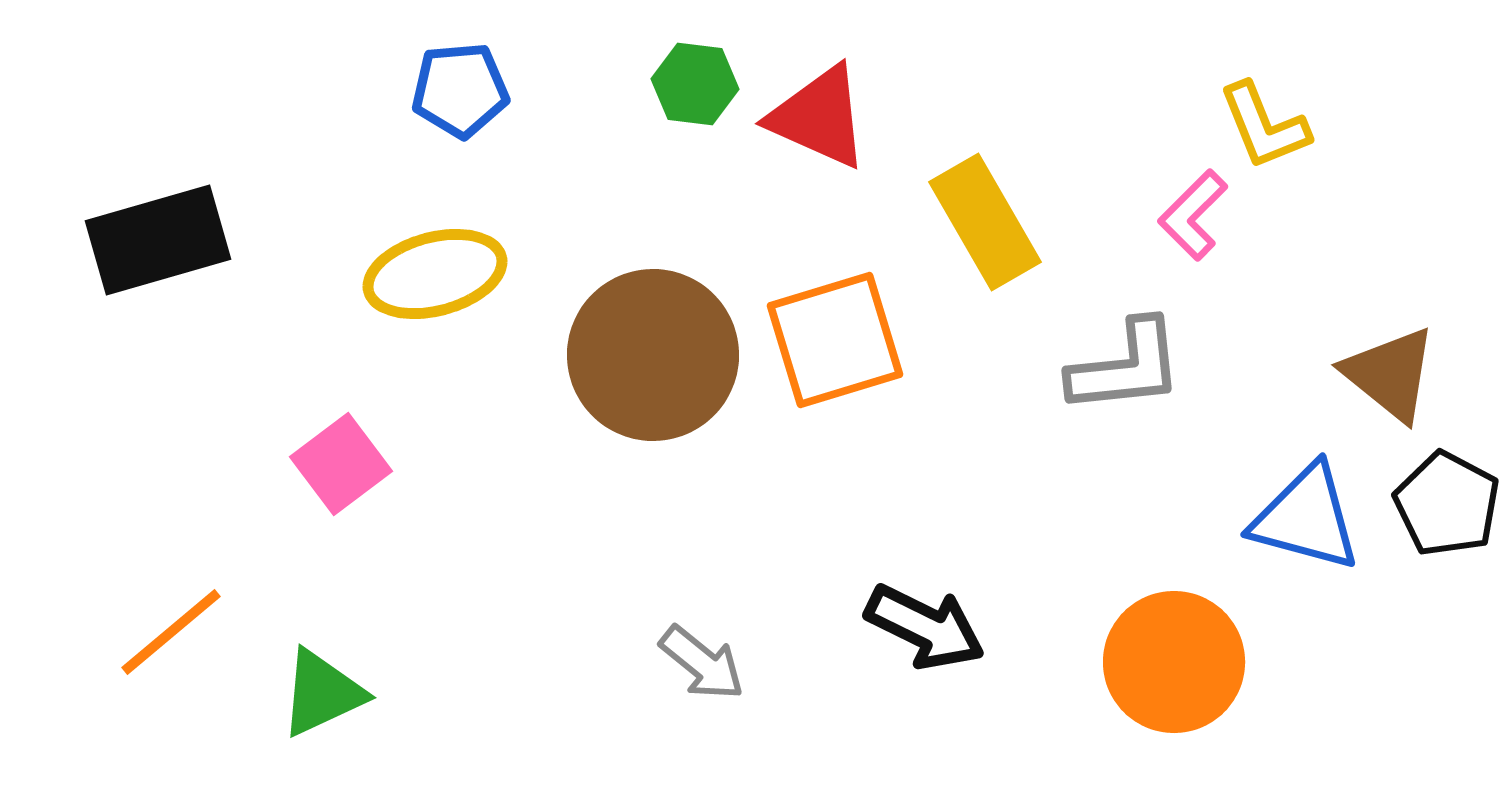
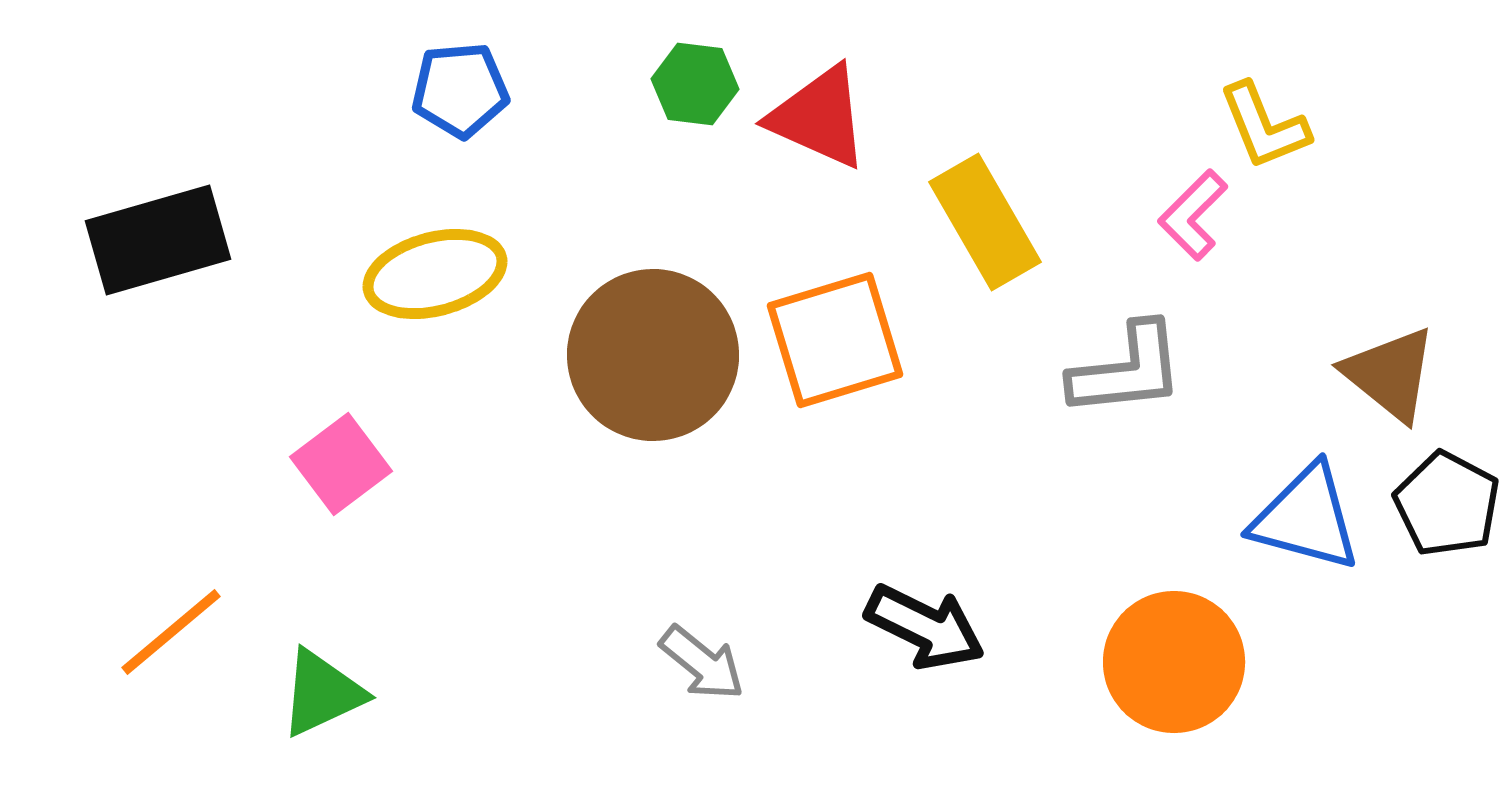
gray L-shape: moved 1 px right, 3 px down
